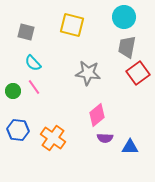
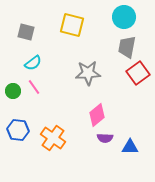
cyan semicircle: rotated 84 degrees counterclockwise
gray star: rotated 10 degrees counterclockwise
